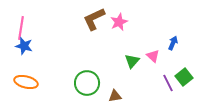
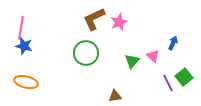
green circle: moved 1 px left, 30 px up
